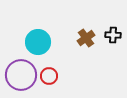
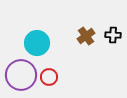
brown cross: moved 2 px up
cyan circle: moved 1 px left, 1 px down
red circle: moved 1 px down
